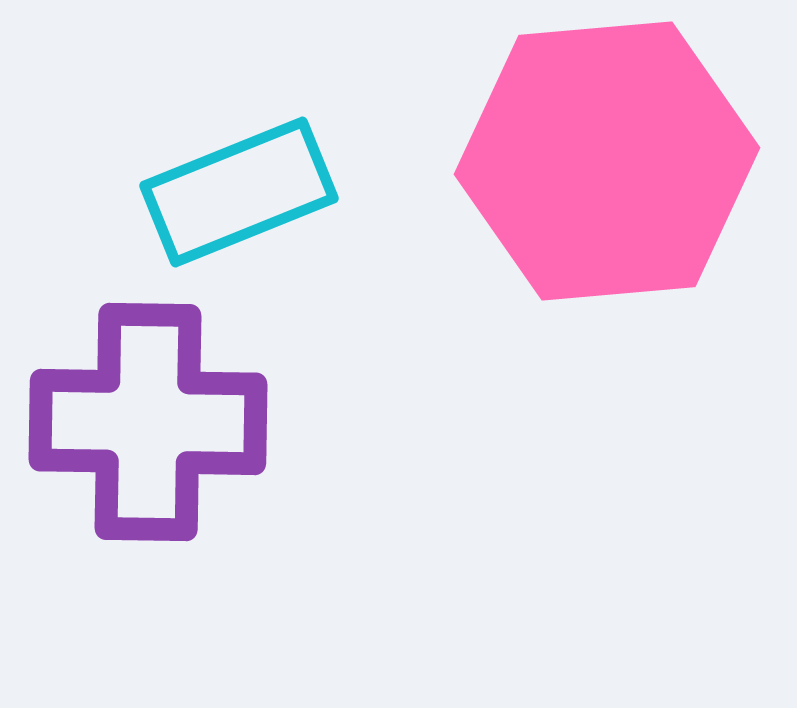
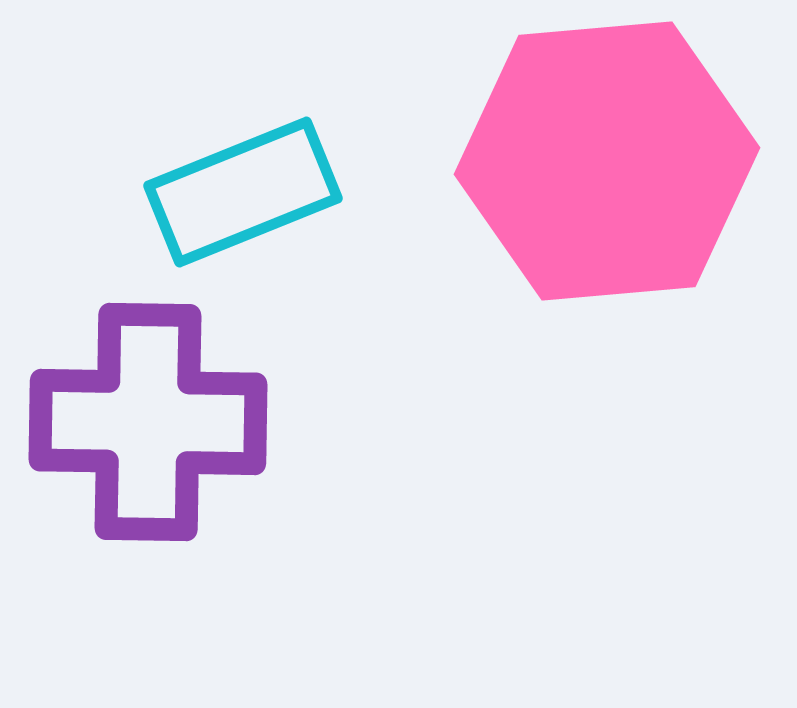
cyan rectangle: moved 4 px right
